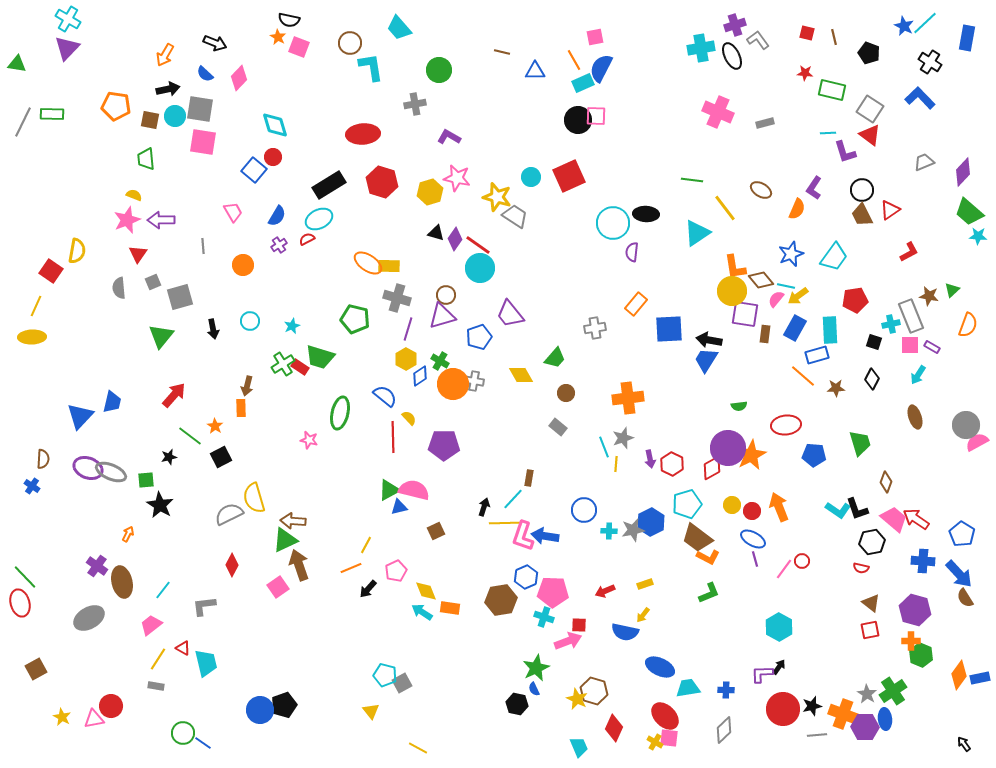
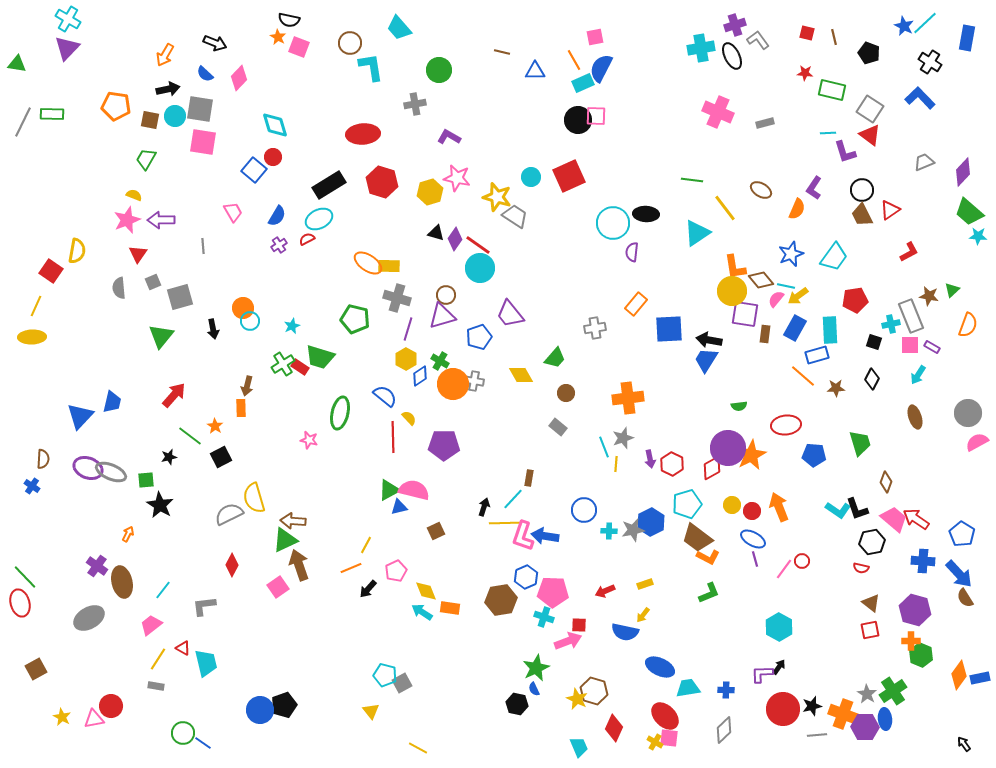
green trapezoid at (146, 159): rotated 35 degrees clockwise
orange circle at (243, 265): moved 43 px down
gray circle at (966, 425): moved 2 px right, 12 px up
